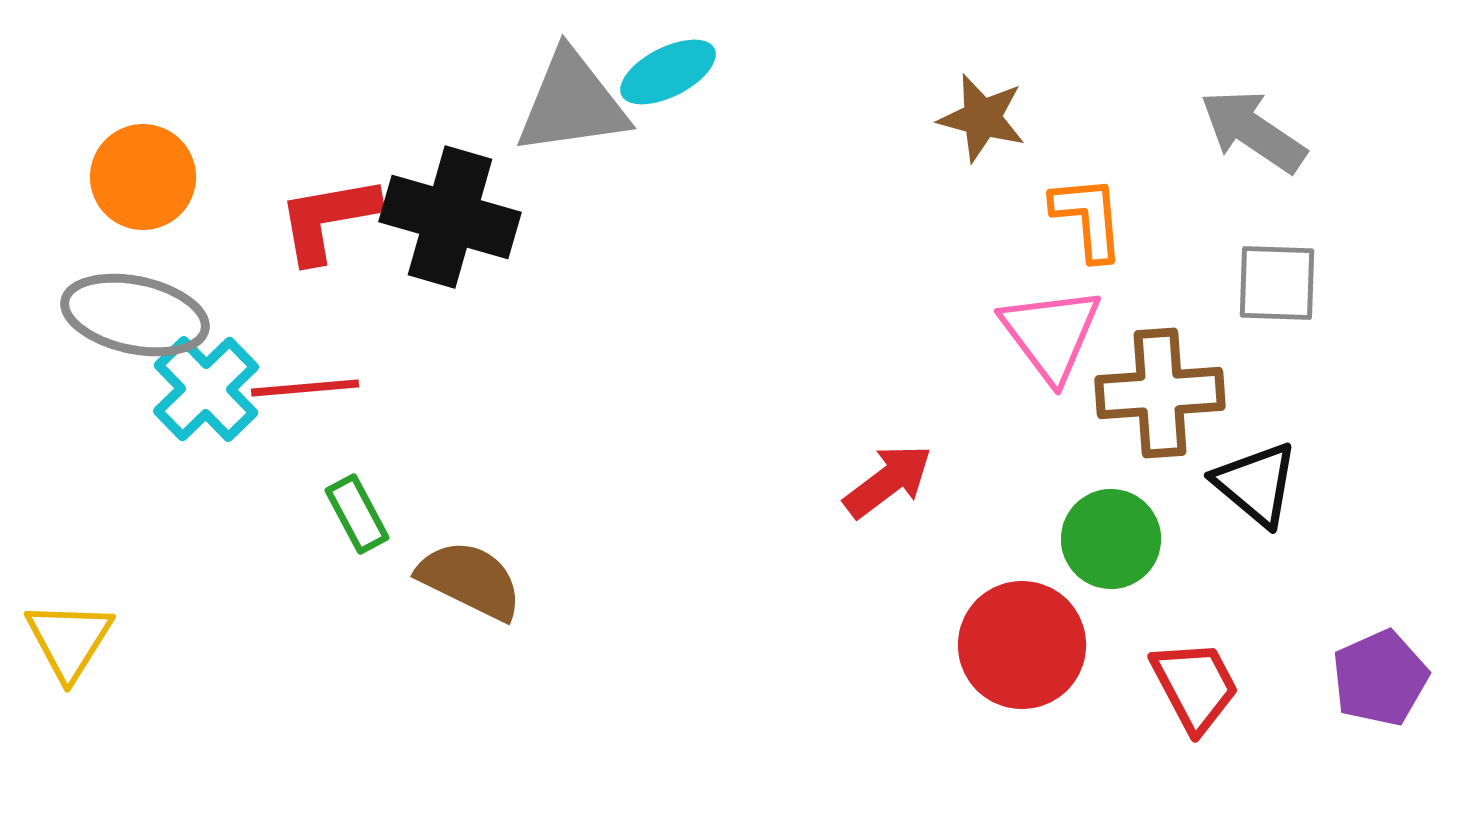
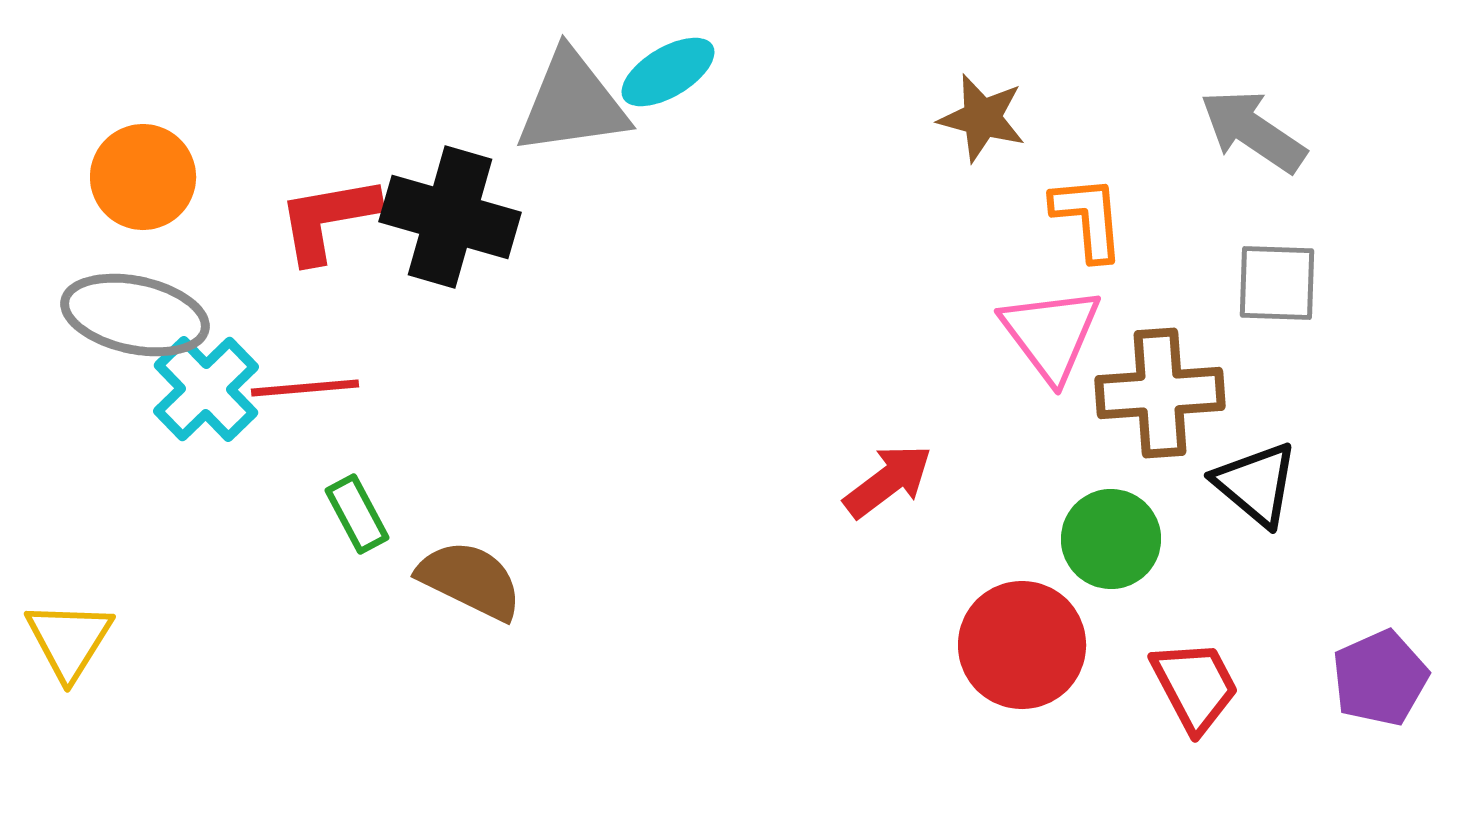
cyan ellipse: rotated 4 degrees counterclockwise
